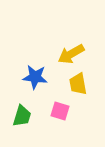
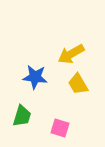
yellow trapezoid: rotated 20 degrees counterclockwise
pink square: moved 17 px down
